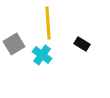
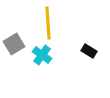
black rectangle: moved 7 px right, 7 px down
